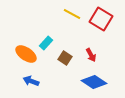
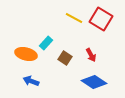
yellow line: moved 2 px right, 4 px down
orange ellipse: rotated 20 degrees counterclockwise
